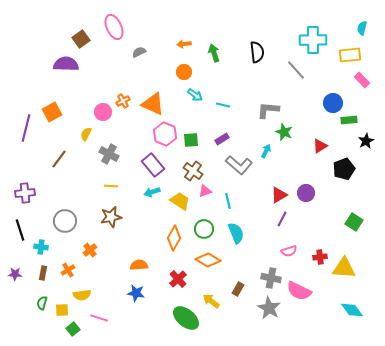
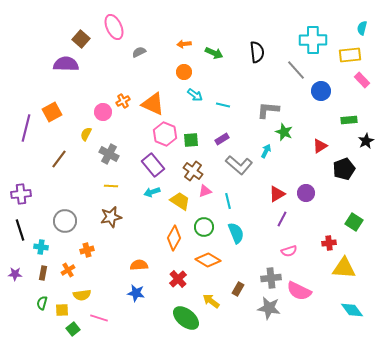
brown square at (81, 39): rotated 12 degrees counterclockwise
green arrow at (214, 53): rotated 132 degrees clockwise
blue circle at (333, 103): moved 12 px left, 12 px up
purple cross at (25, 193): moved 4 px left, 1 px down
red triangle at (279, 195): moved 2 px left, 1 px up
green circle at (204, 229): moved 2 px up
orange cross at (90, 250): moved 3 px left; rotated 24 degrees clockwise
red cross at (320, 257): moved 9 px right, 14 px up
gray cross at (271, 278): rotated 18 degrees counterclockwise
gray star at (269, 308): rotated 20 degrees counterclockwise
